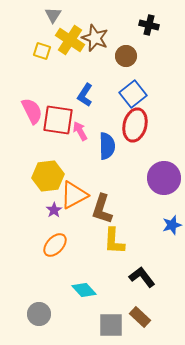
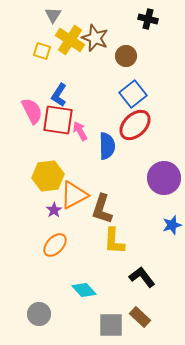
black cross: moved 1 px left, 6 px up
blue L-shape: moved 26 px left
red ellipse: rotated 32 degrees clockwise
